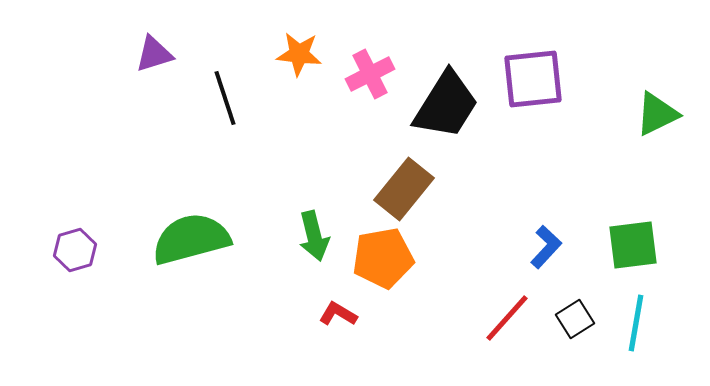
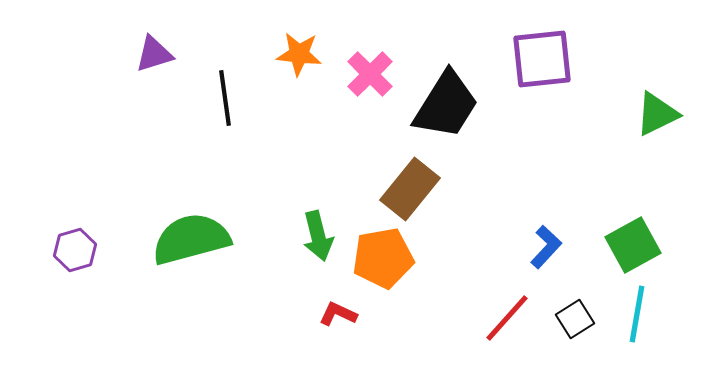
pink cross: rotated 18 degrees counterclockwise
purple square: moved 9 px right, 20 px up
black line: rotated 10 degrees clockwise
brown rectangle: moved 6 px right
green arrow: moved 4 px right
green square: rotated 22 degrees counterclockwise
red L-shape: rotated 6 degrees counterclockwise
cyan line: moved 1 px right, 9 px up
